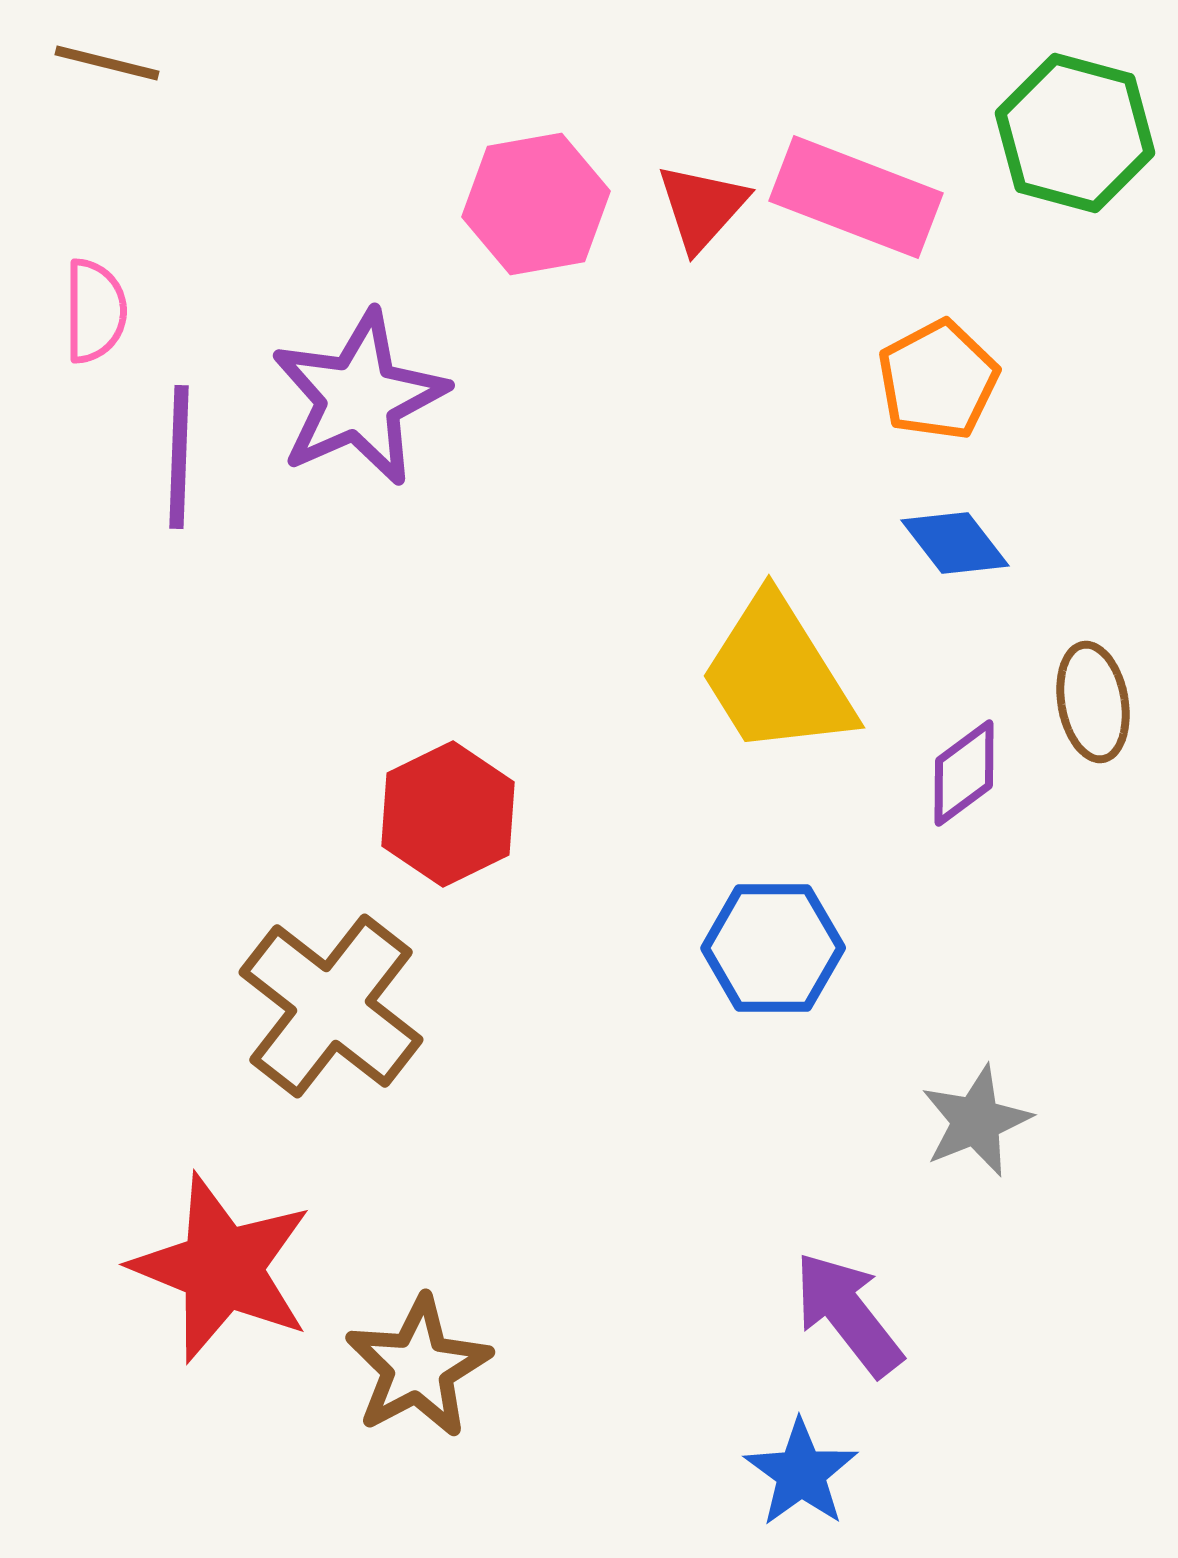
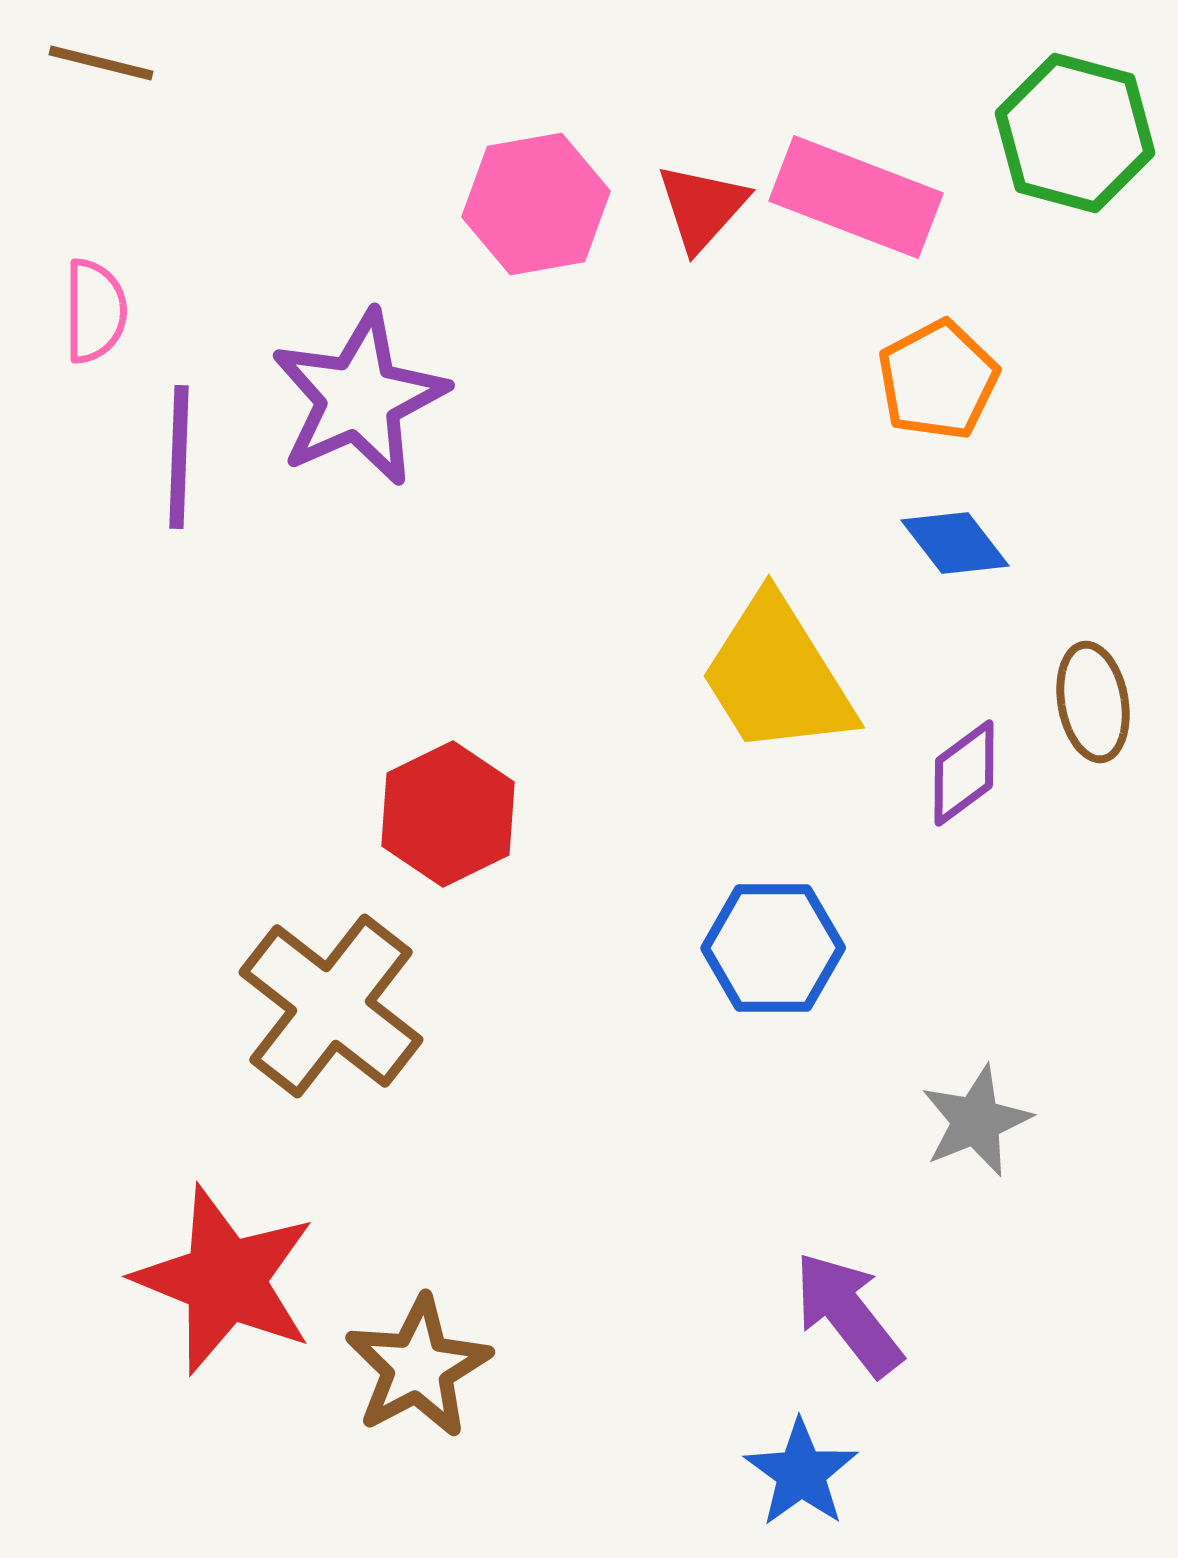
brown line: moved 6 px left
red star: moved 3 px right, 12 px down
